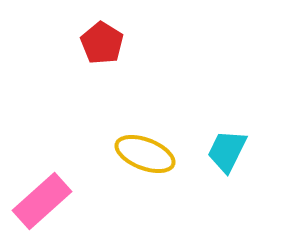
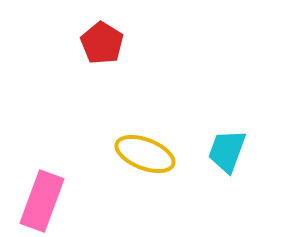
cyan trapezoid: rotated 6 degrees counterclockwise
pink rectangle: rotated 28 degrees counterclockwise
